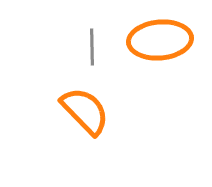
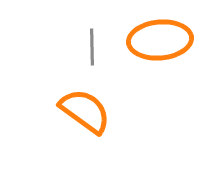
orange semicircle: rotated 10 degrees counterclockwise
